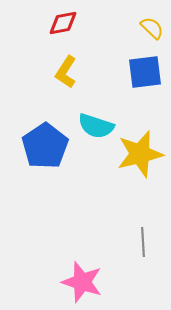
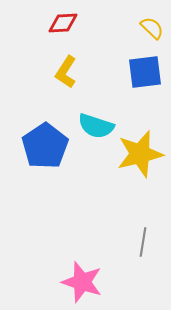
red diamond: rotated 8 degrees clockwise
gray line: rotated 12 degrees clockwise
